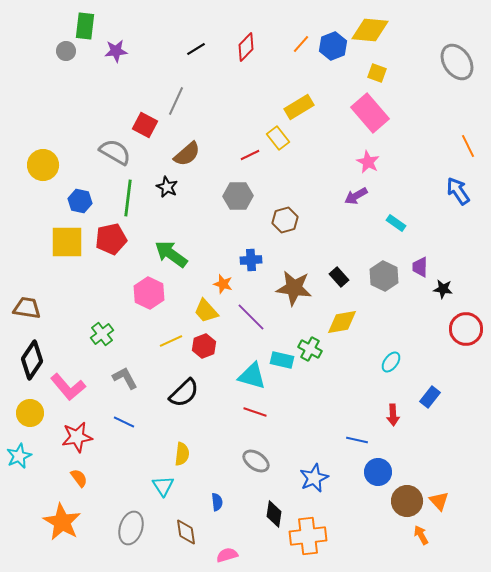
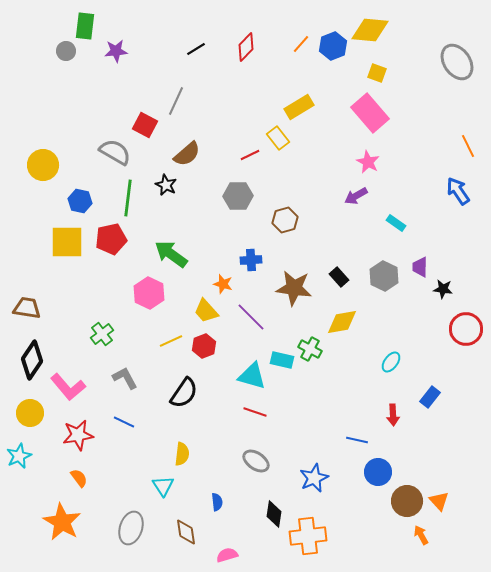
black star at (167, 187): moved 1 px left, 2 px up
black semicircle at (184, 393): rotated 12 degrees counterclockwise
red star at (77, 437): moved 1 px right, 2 px up
